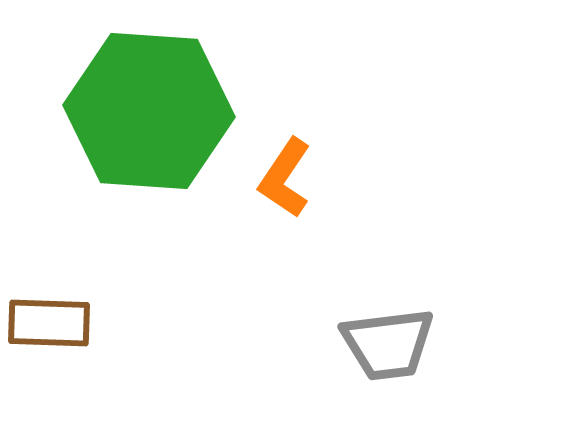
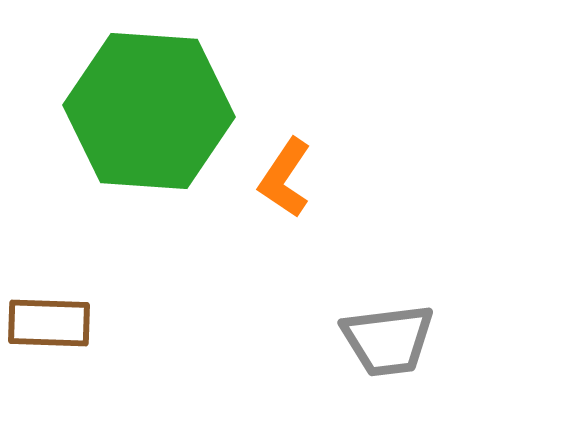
gray trapezoid: moved 4 px up
